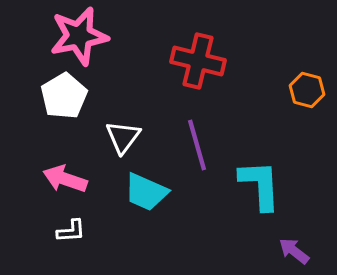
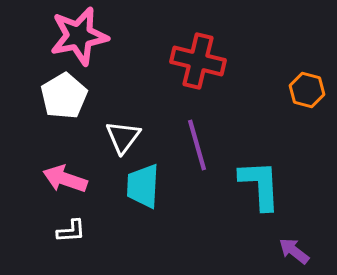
cyan trapezoid: moved 3 px left, 6 px up; rotated 69 degrees clockwise
